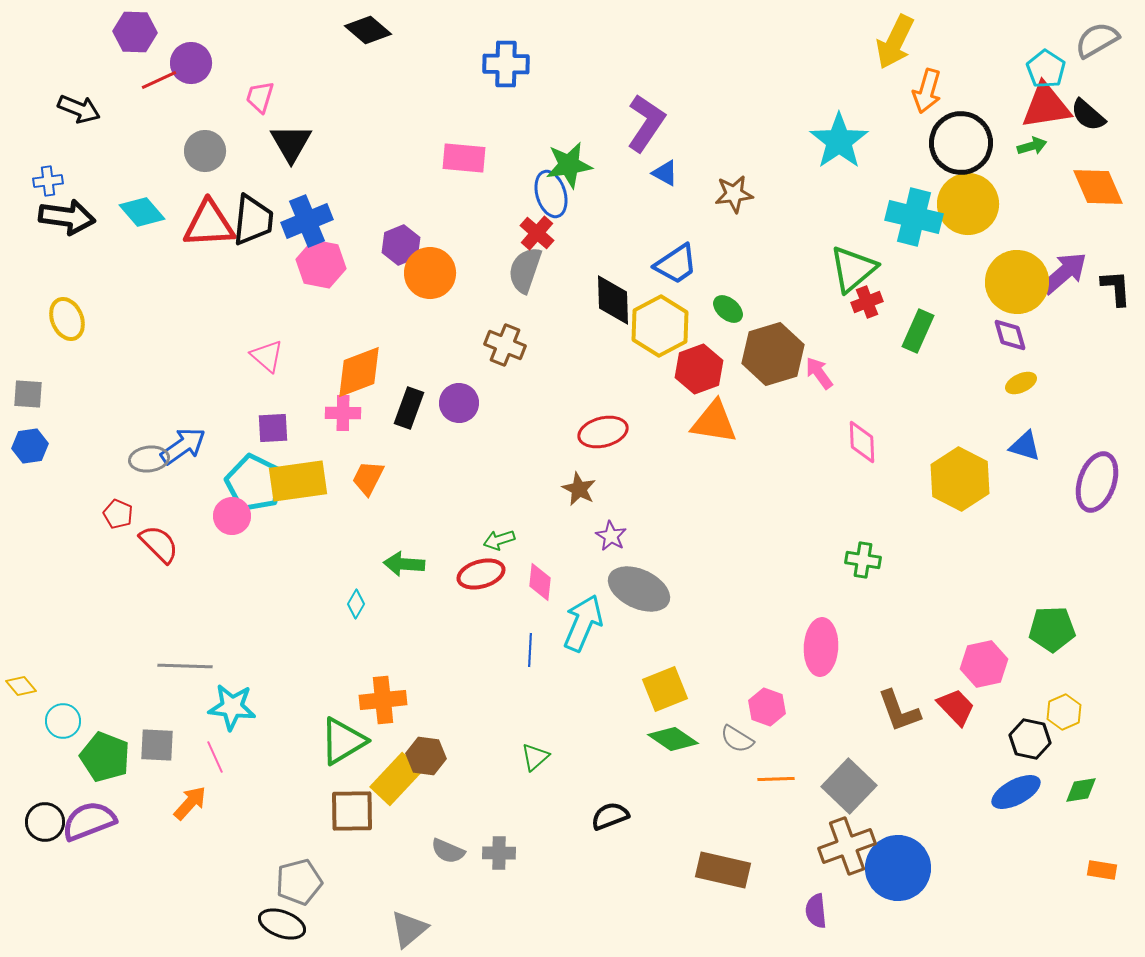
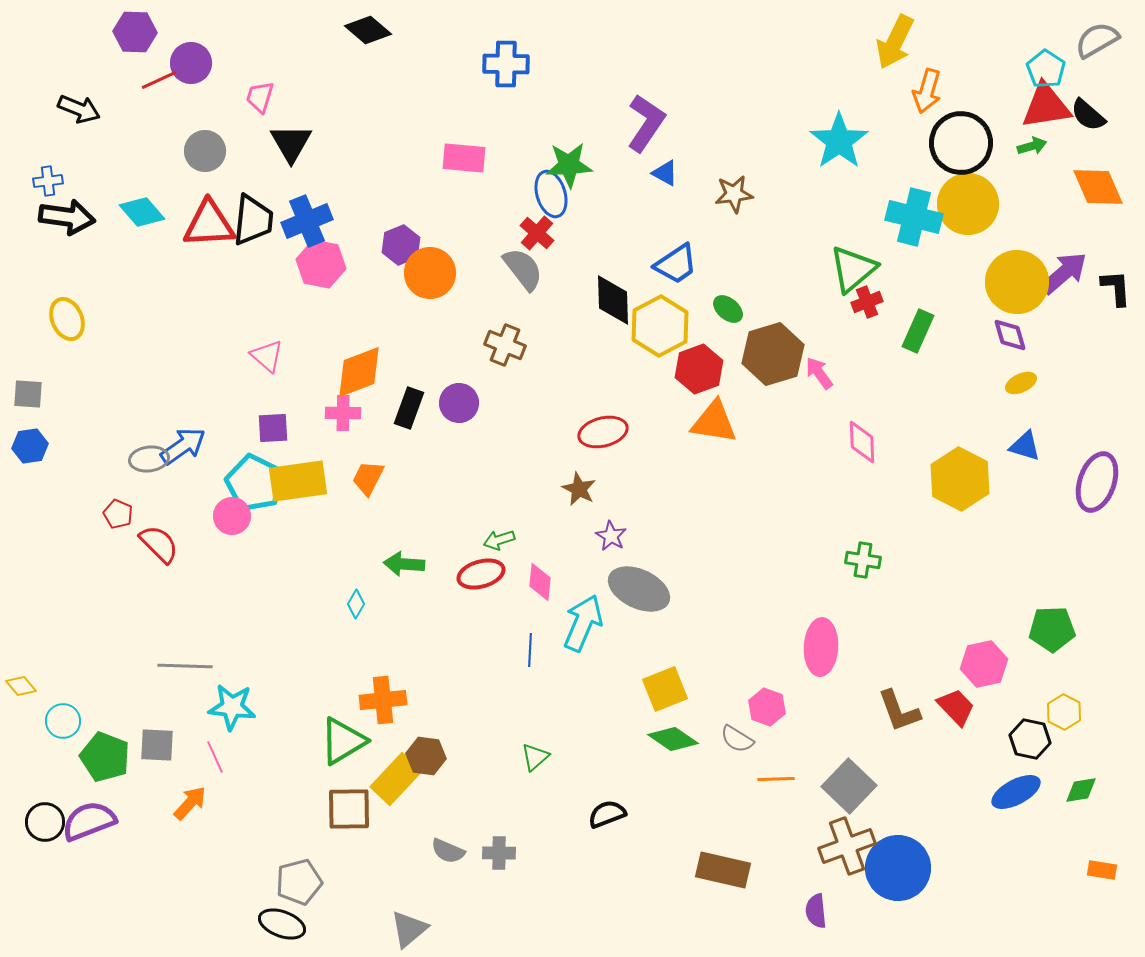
green star at (569, 165): rotated 6 degrees clockwise
gray semicircle at (525, 270): moved 2 px left, 1 px up; rotated 123 degrees clockwise
yellow hexagon at (1064, 712): rotated 8 degrees counterclockwise
brown square at (352, 811): moved 3 px left, 2 px up
black semicircle at (610, 816): moved 3 px left, 2 px up
